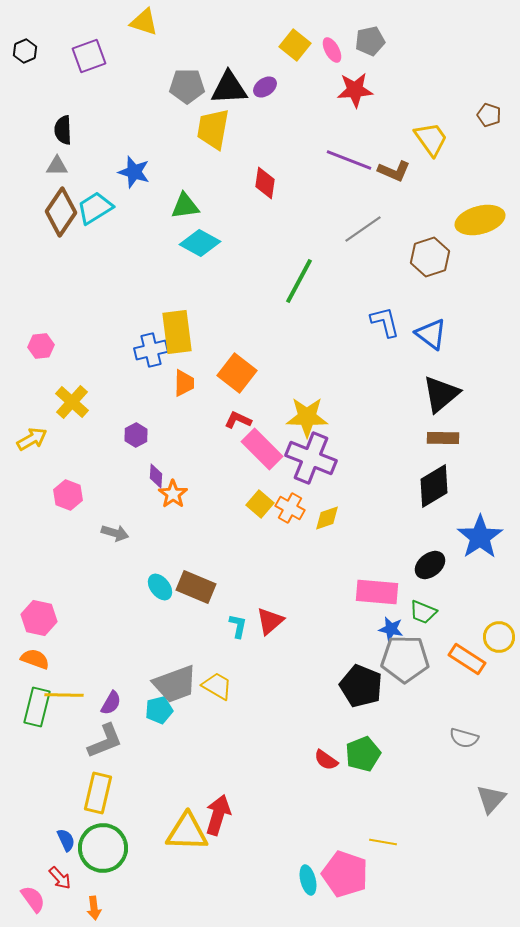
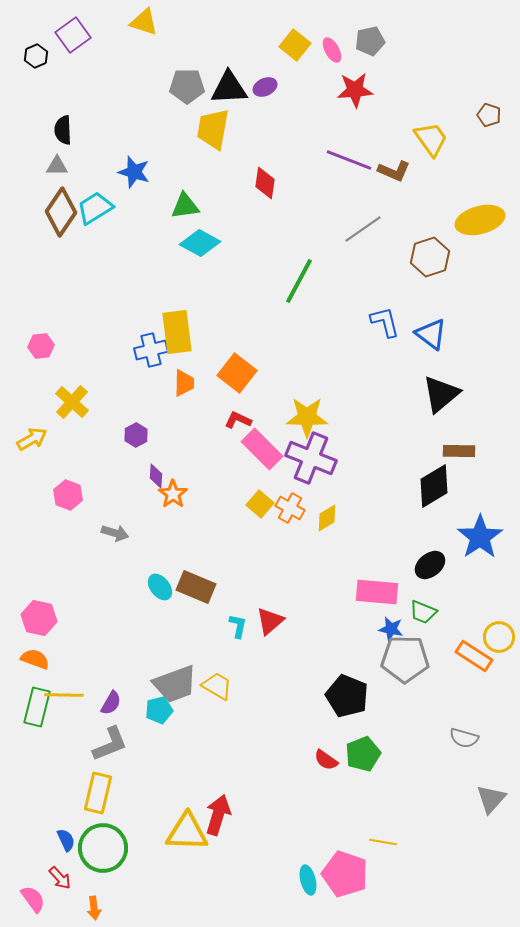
black hexagon at (25, 51): moved 11 px right, 5 px down
purple square at (89, 56): moved 16 px left, 21 px up; rotated 16 degrees counterclockwise
purple ellipse at (265, 87): rotated 10 degrees clockwise
brown rectangle at (443, 438): moved 16 px right, 13 px down
yellow diamond at (327, 518): rotated 12 degrees counterclockwise
orange rectangle at (467, 659): moved 7 px right, 3 px up
black pentagon at (361, 686): moved 14 px left, 10 px down
gray L-shape at (105, 741): moved 5 px right, 3 px down
